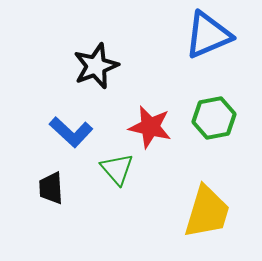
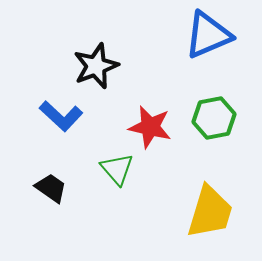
blue L-shape: moved 10 px left, 16 px up
black trapezoid: rotated 128 degrees clockwise
yellow trapezoid: moved 3 px right
